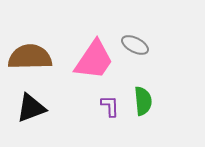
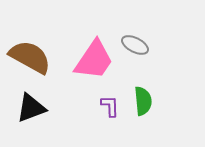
brown semicircle: rotated 30 degrees clockwise
